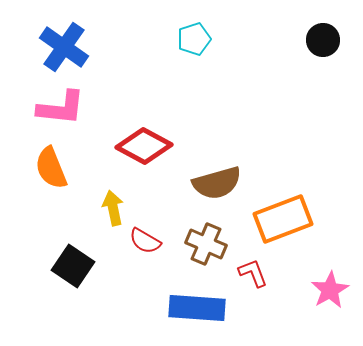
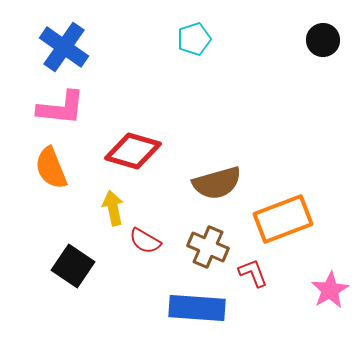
red diamond: moved 11 px left, 5 px down; rotated 12 degrees counterclockwise
brown cross: moved 2 px right, 3 px down
